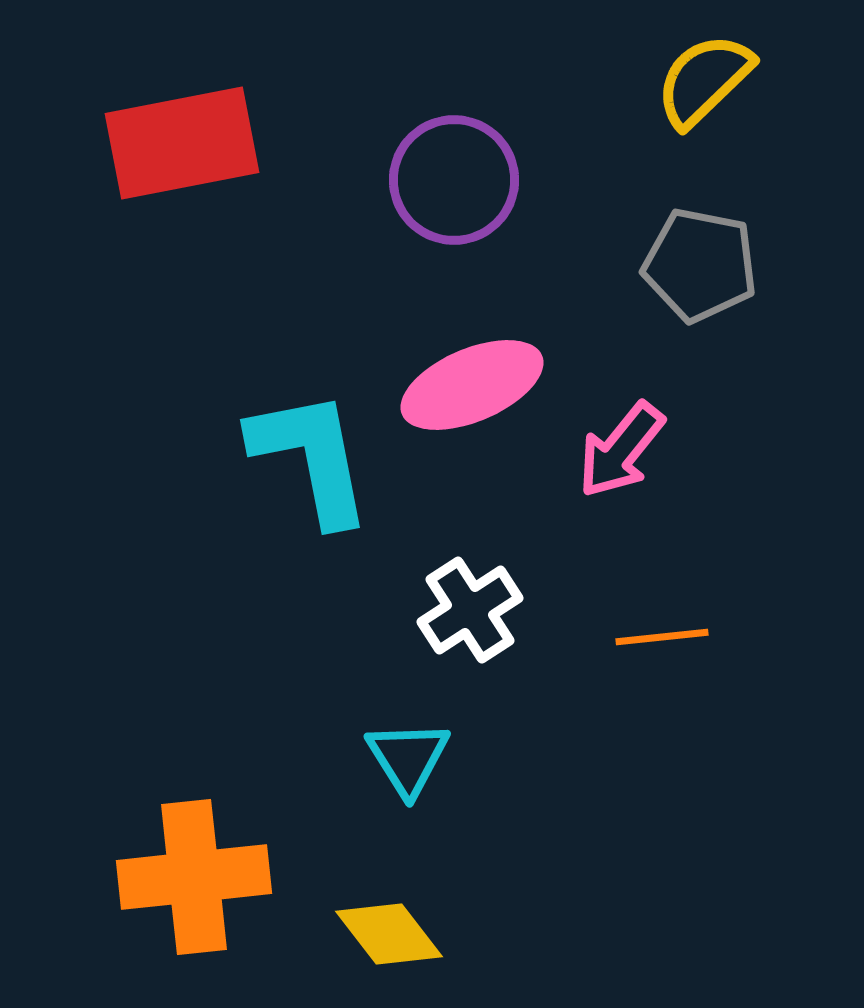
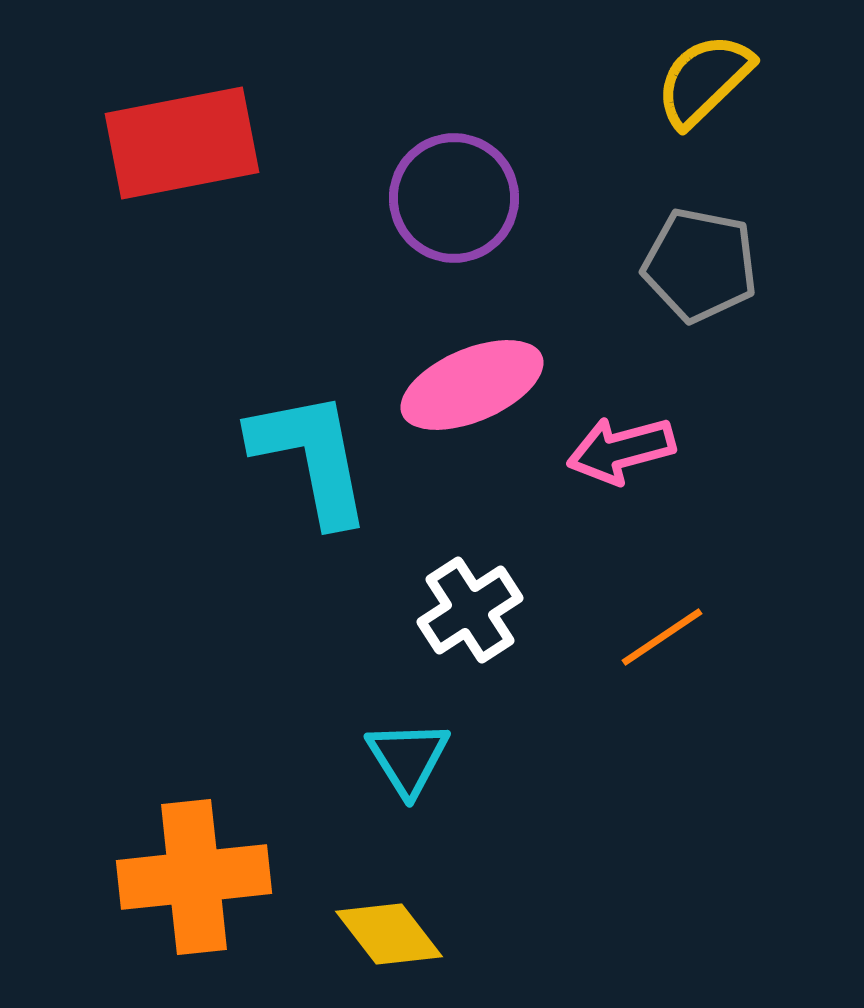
purple circle: moved 18 px down
pink arrow: rotated 36 degrees clockwise
orange line: rotated 28 degrees counterclockwise
